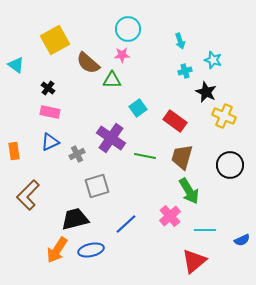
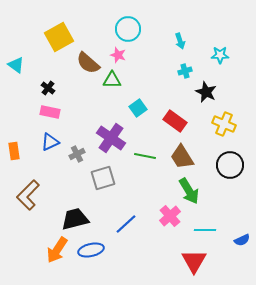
yellow square: moved 4 px right, 3 px up
pink star: moved 4 px left; rotated 21 degrees clockwise
cyan star: moved 7 px right, 5 px up; rotated 18 degrees counterclockwise
yellow cross: moved 8 px down
brown trapezoid: rotated 48 degrees counterclockwise
gray square: moved 6 px right, 8 px up
red triangle: rotated 20 degrees counterclockwise
